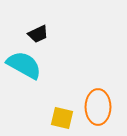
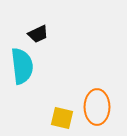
cyan semicircle: moved 2 px left, 1 px down; rotated 54 degrees clockwise
orange ellipse: moved 1 px left
